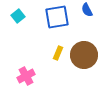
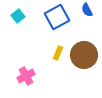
blue square: rotated 20 degrees counterclockwise
